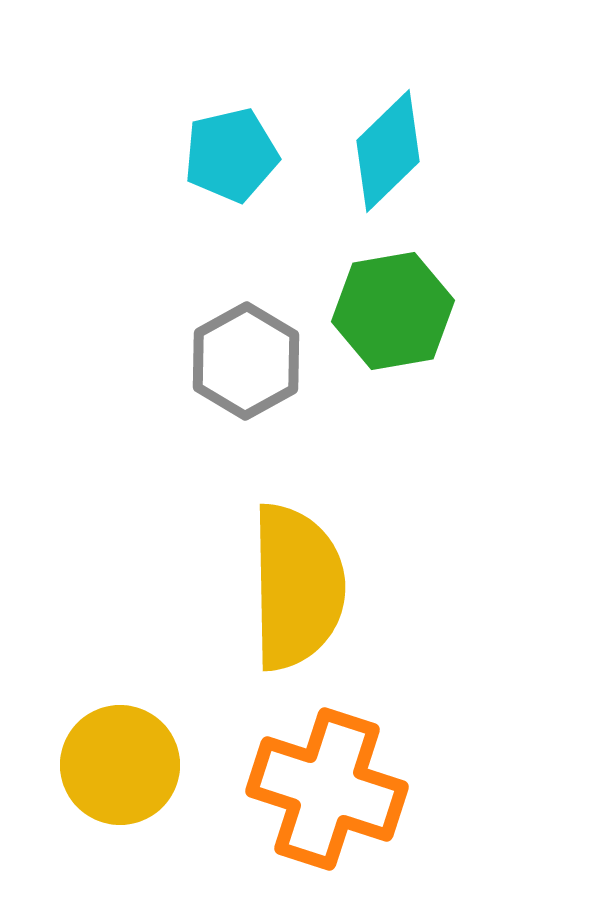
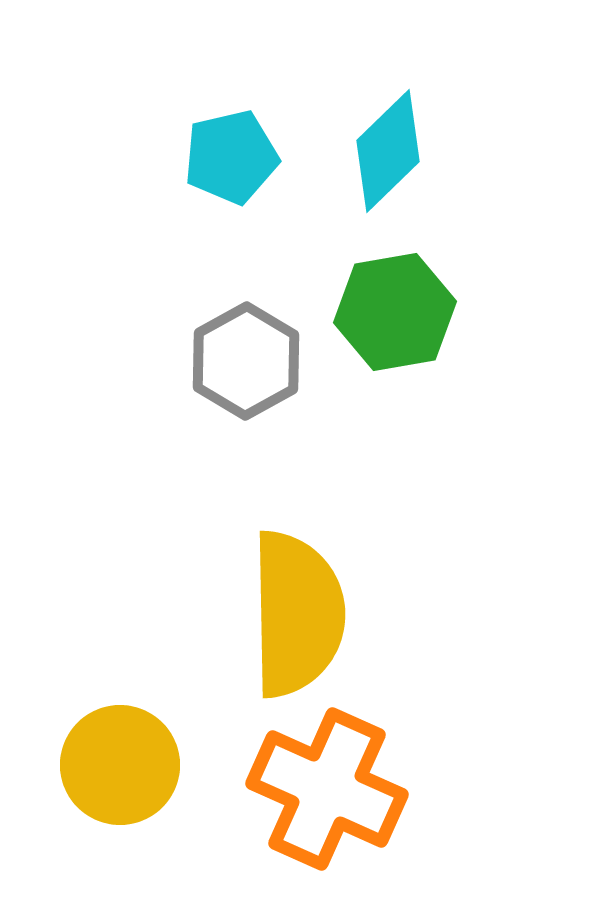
cyan pentagon: moved 2 px down
green hexagon: moved 2 px right, 1 px down
yellow semicircle: moved 27 px down
orange cross: rotated 6 degrees clockwise
